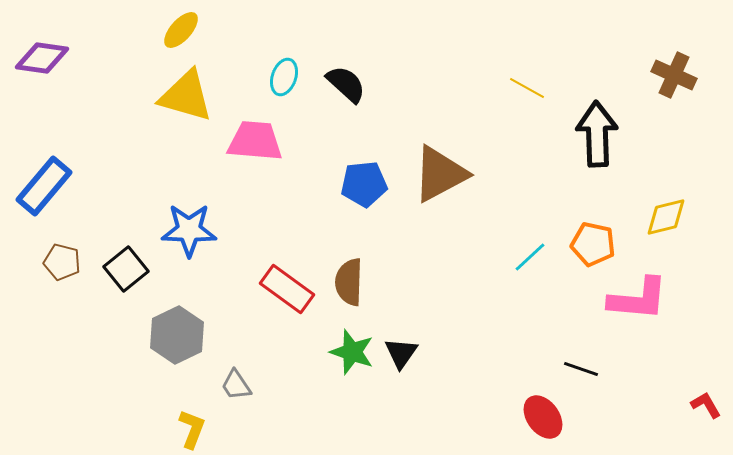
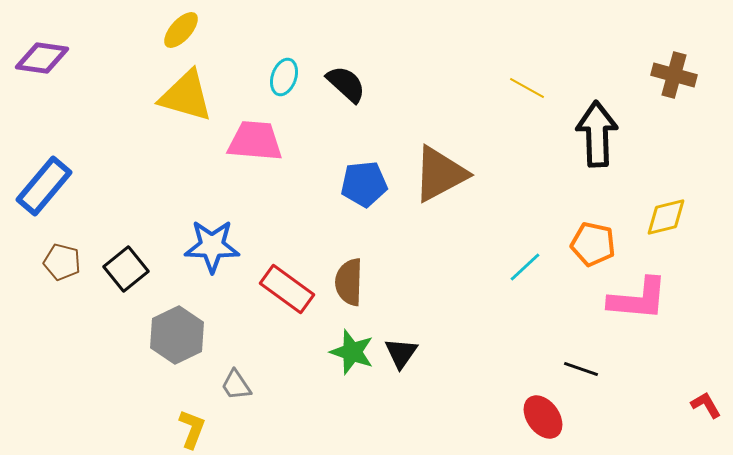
brown cross: rotated 9 degrees counterclockwise
blue star: moved 23 px right, 16 px down
cyan line: moved 5 px left, 10 px down
